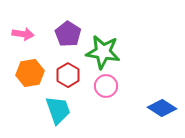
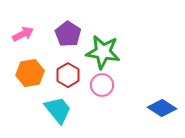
pink arrow: rotated 35 degrees counterclockwise
pink circle: moved 4 px left, 1 px up
cyan trapezoid: rotated 20 degrees counterclockwise
